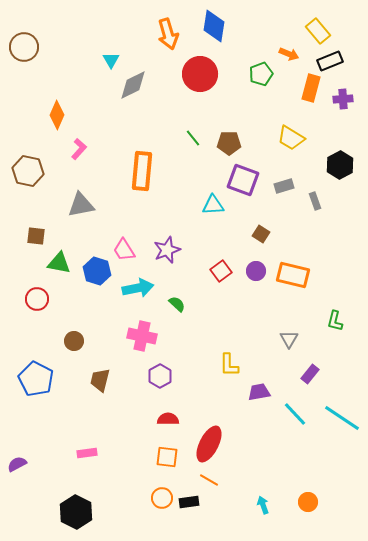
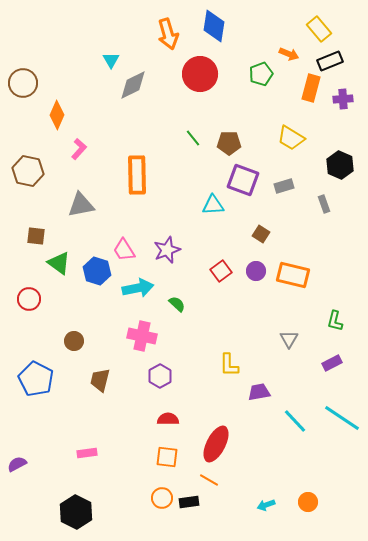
yellow rectangle at (318, 31): moved 1 px right, 2 px up
brown circle at (24, 47): moved 1 px left, 36 px down
black hexagon at (340, 165): rotated 8 degrees counterclockwise
orange rectangle at (142, 171): moved 5 px left, 4 px down; rotated 6 degrees counterclockwise
gray rectangle at (315, 201): moved 9 px right, 3 px down
green triangle at (59, 263): rotated 25 degrees clockwise
red circle at (37, 299): moved 8 px left
purple rectangle at (310, 374): moved 22 px right, 11 px up; rotated 24 degrees clockwise
cyan line at (295, 414): moved 7 px down
red ellipse at (209, 444): moved 7 px right
cyan arrow at (263, 505): moved 3 px right; rotated 90 degrees counterclockwise
